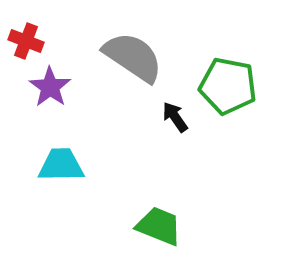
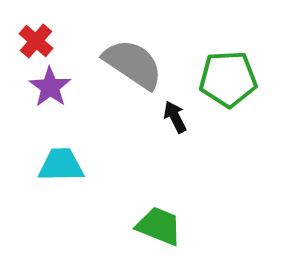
red cross: moved 10 px right; rotated 20 degrees clockwise
gray semicircle: moved 7 px down
green pentagon: moved 7 px up; rotated 14 degrees counterclockwise
black arrow: rotated 8 degrees clockwise
